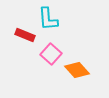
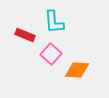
cyan L-shape: moved 6 px right, 3 px down
orange diamond: rotated 45 degrees counterclockwise
